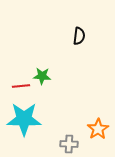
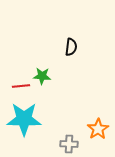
black semicircle: moved 8 px left, 11 px down
